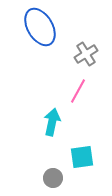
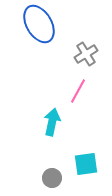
blue ellipse: moved 1 px left, 3 px up
cyan square: moved 4 px right, 7 px down
gray circle: moved 1 px left
